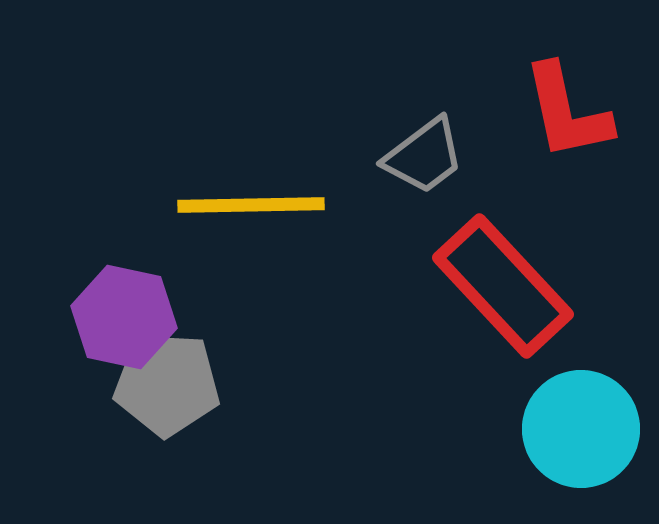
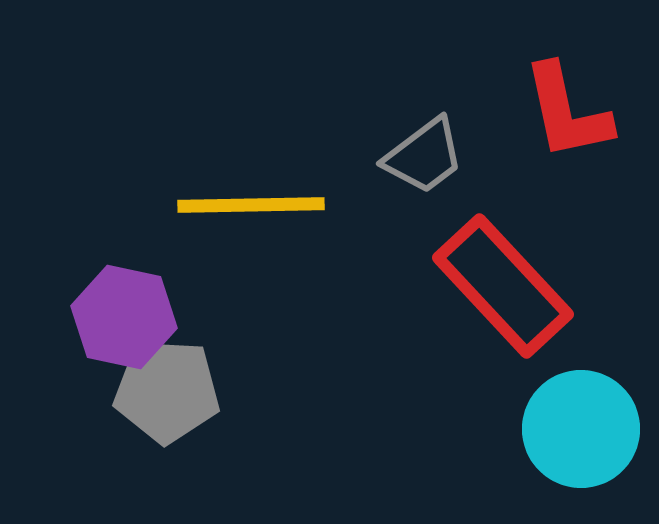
gray pentagon: moved 7 px down
